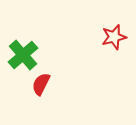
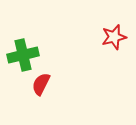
green cross: rotated 28 degrees clockwise
